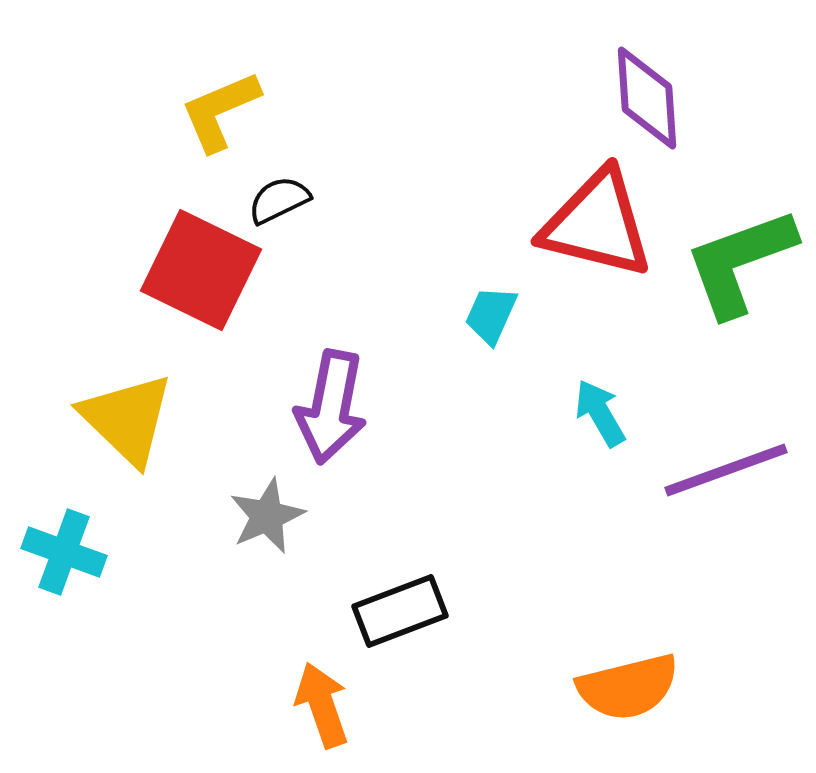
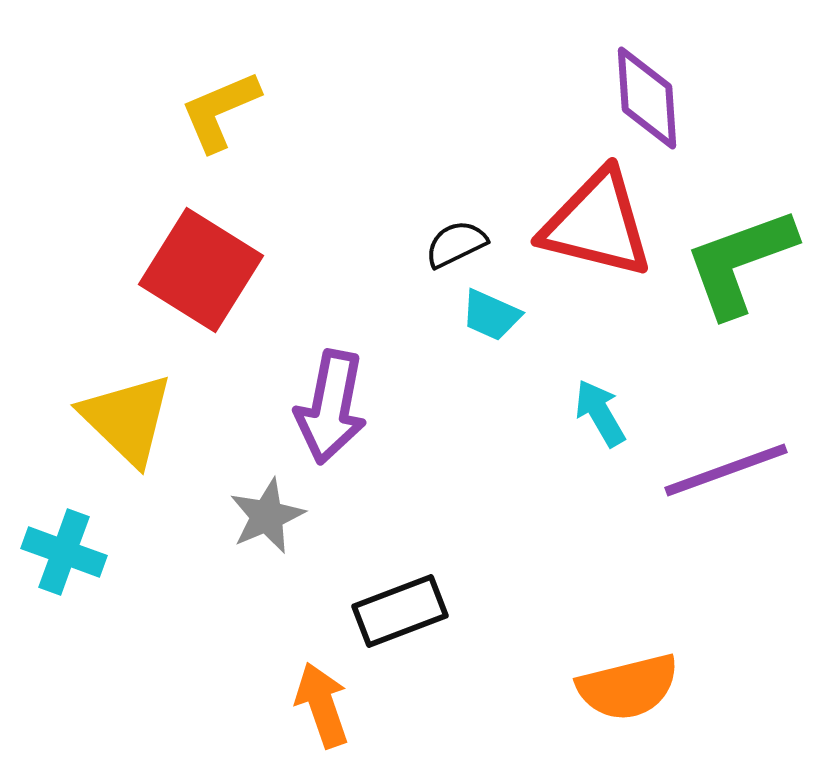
black semicircle: moved 177 px right, 44 px down
red square: rotated 6 degrees clockwise
cyan trapezoid: rotated 90 degrees counterclockwise
